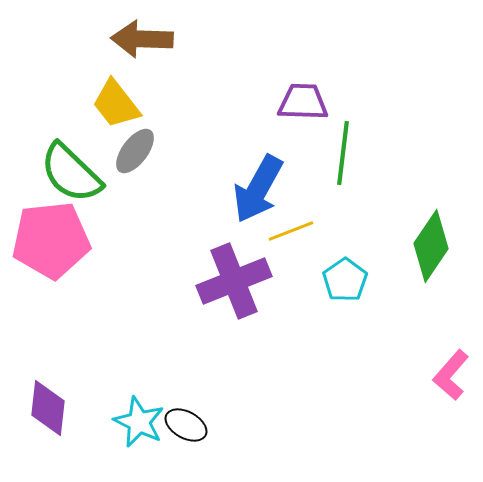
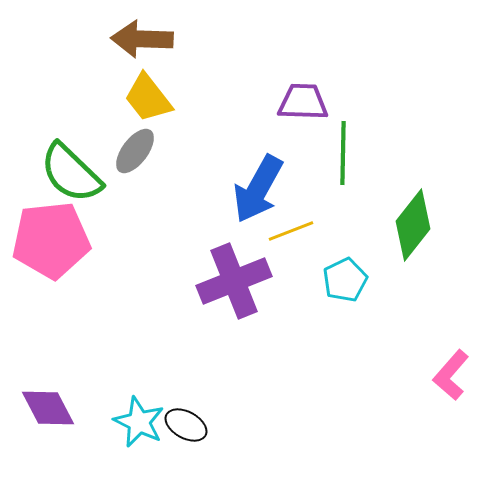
yellow trapezoid: moved 32 px right, 6 px up
green line: rotated 6 degrees counterclockwise
green diamond: moved 18 px left, 21 px up; rotated 4 degrees clockwise
cyan pentagon: rotated 9 degrees clockwise
purple diamond: rotated 34 degrees counterclockwise
